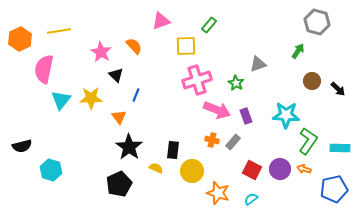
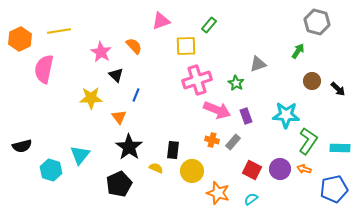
cyan triangle: moved 19 px right, 55 px down
